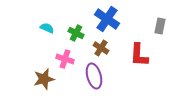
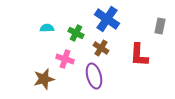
cyan semicircle: rotated 24 degrees counterclockwise
